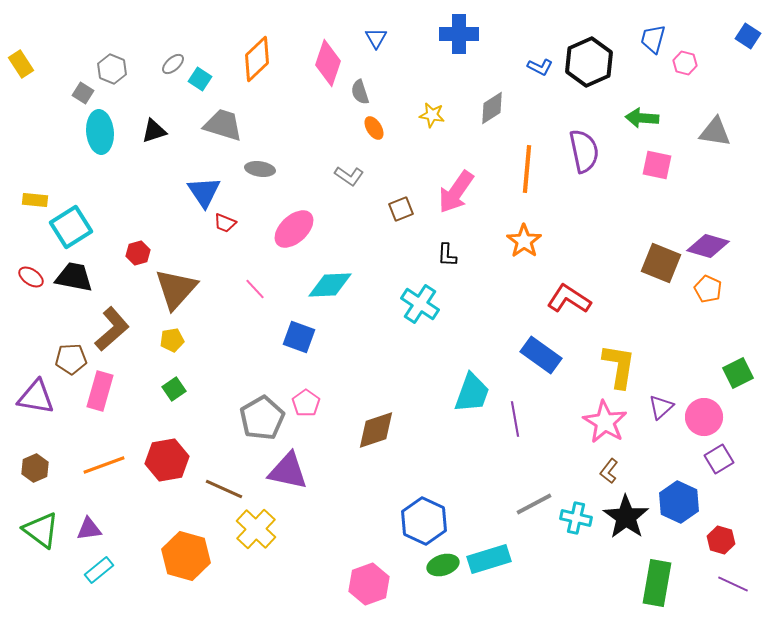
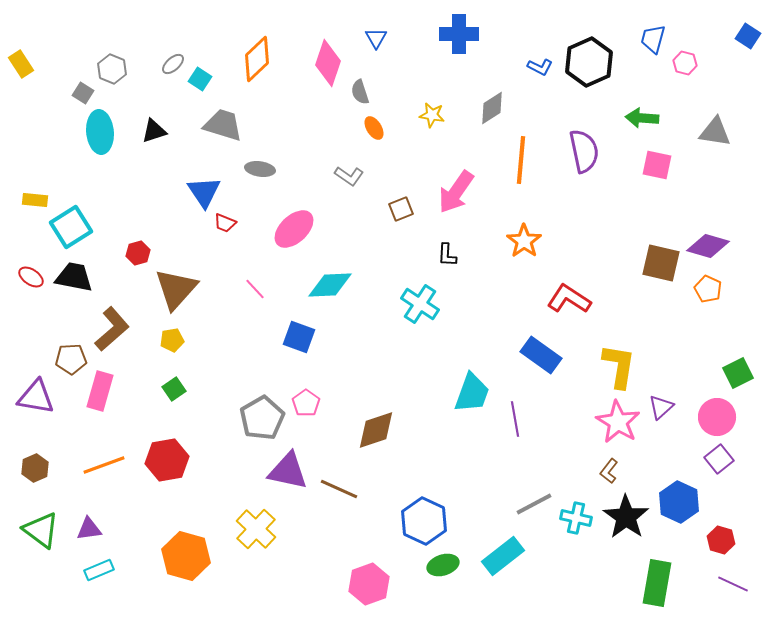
orange line at (527, 169): moved 6 px left, 9 px up
brown square at (661, 263): rotated 9 degrees counterclockwise
pink circle at (704, 417): moved 13 px right
pink star at (605, 422): moved 13 px right
purple square at (719, 459): rotated 8 degrees counterclockwise
brown line at (224, 489): moved 115 px right
cyan rectangle at (489, 559): moved 14 px right, 3 px up; rotated 21 degrees counterclockwise
cyan rectangle at (99, 570): rotated 16 degrees clockwise
